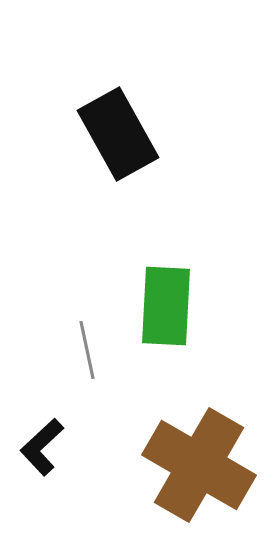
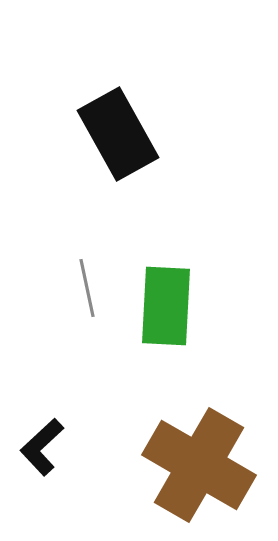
gray line: moved 62 px up
